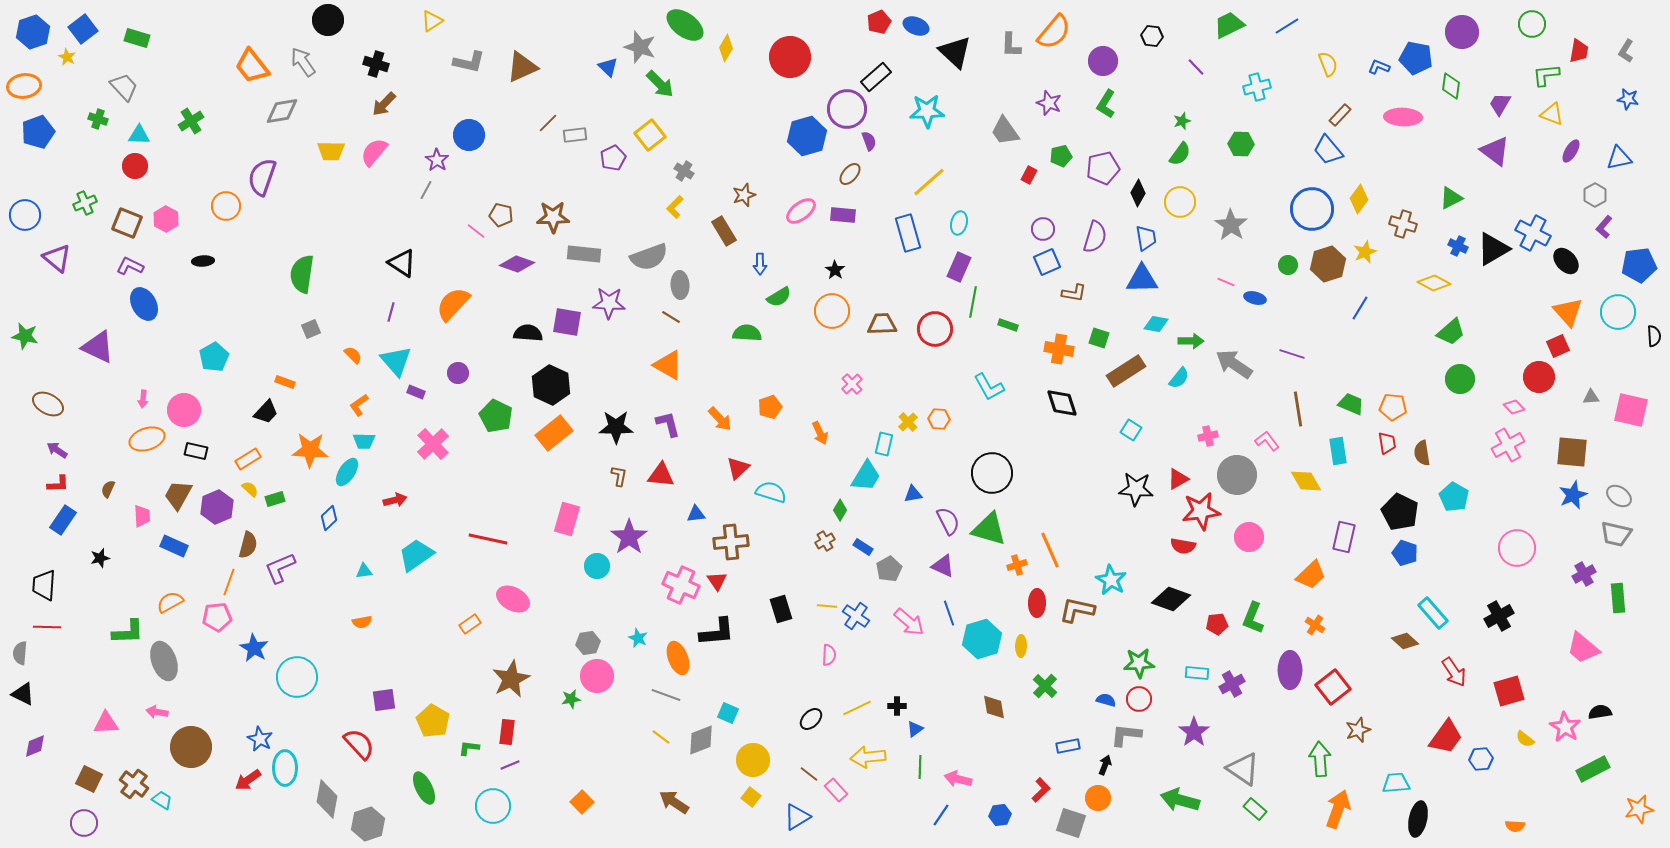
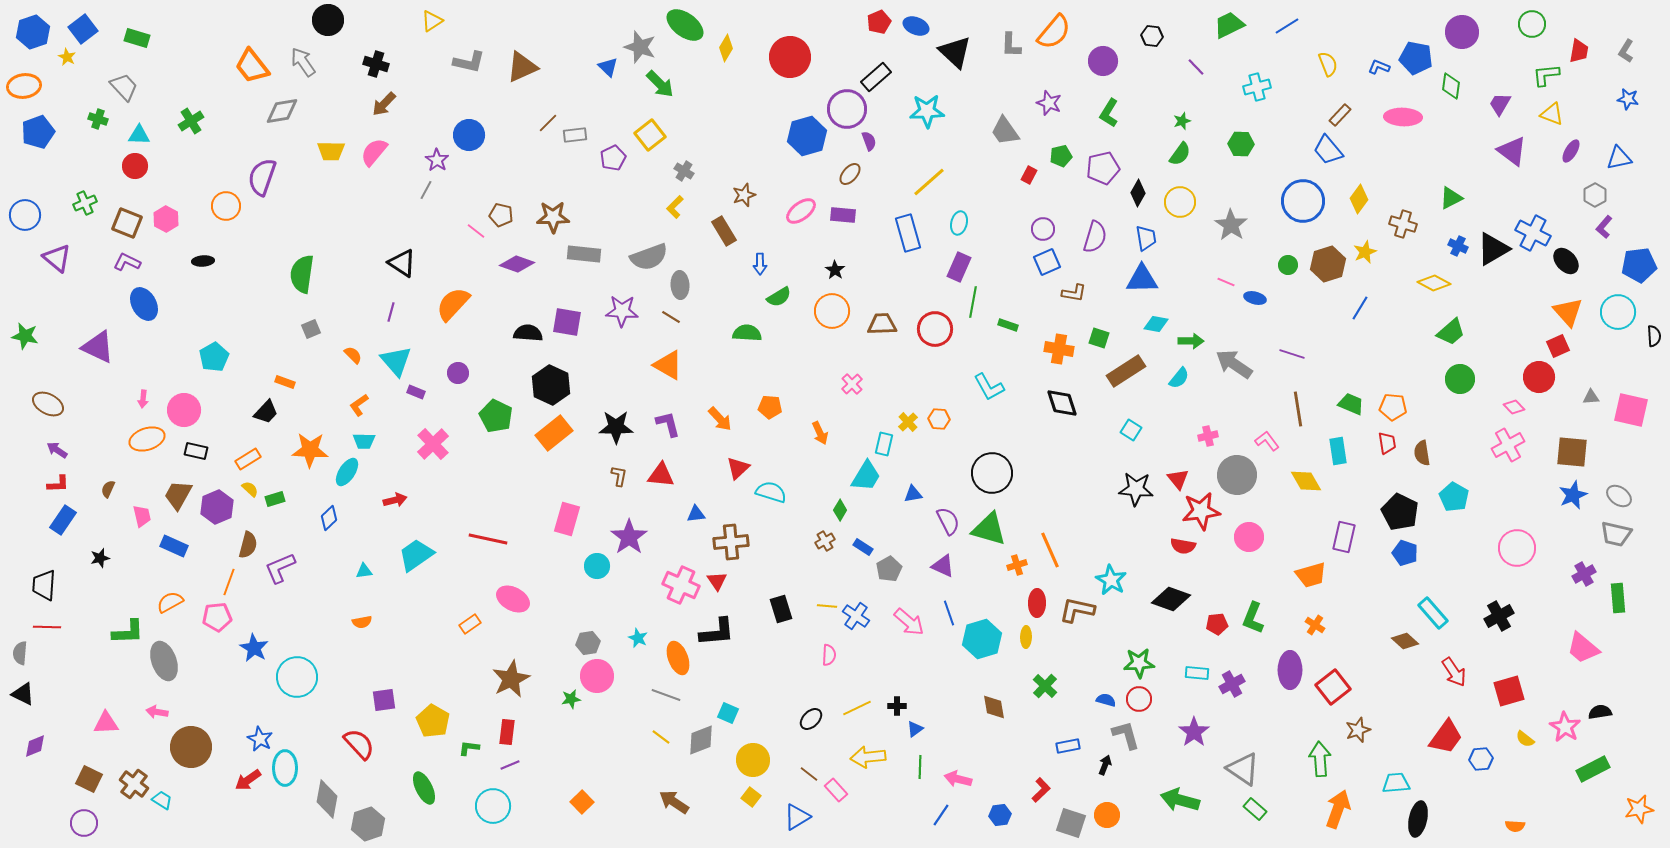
green L-shape at (1106, 104): moved 3 px right, 9 px down
purple triangle at (1495, 151): moved 17 px right
blue circle at (1312, 209): moved 9 px left, 8 px up
purple L-shape at (130, 266): moved 3 px left, 4 px up
purple star at (609, 303): moved 13 px right, 8 px down
orange pentagon at (770, 407): rotated 25 degrees clockwise
red triangle at (1178, 479): rotated 40 degrees counterclockwise
pink trapezoid at (142, 516): rotated 10 degrees counterclockwise
orange trapezoid at (1311, 575): rotated 28 degrees clockwise
yellow ellipse at (1021, 646): moved 5 px right, 9 px up
gray L-shape at (1126, 735): rotated 68 degrees clockwise
orange circle at (1098, 798): moved 9 px right, 17 px down
